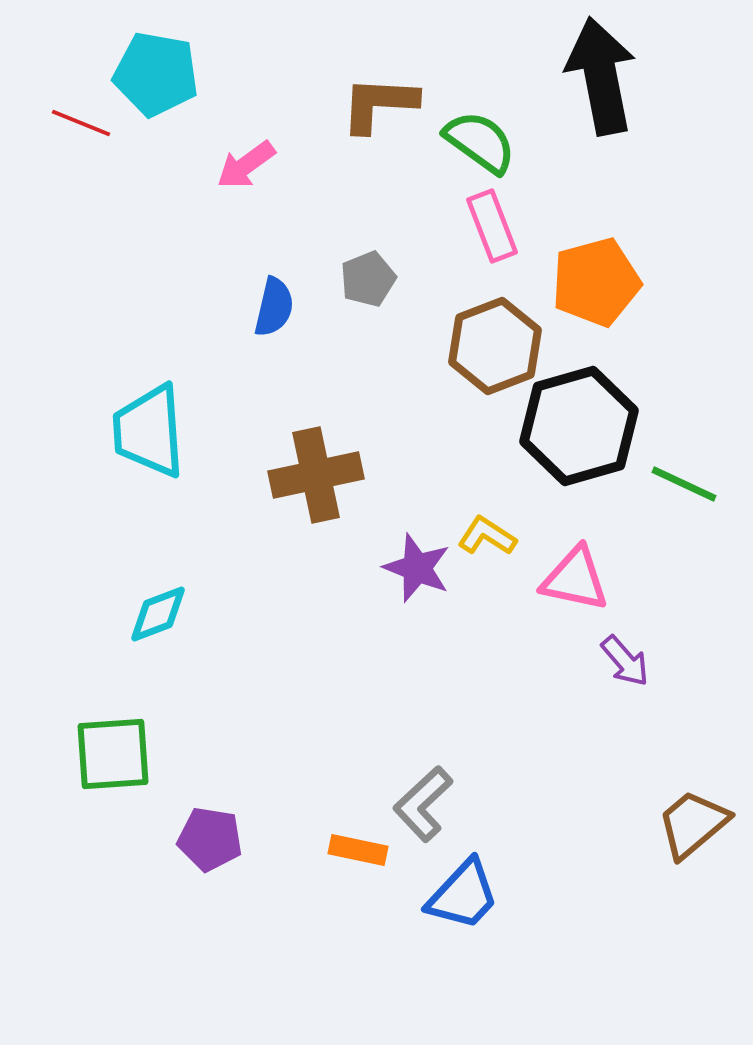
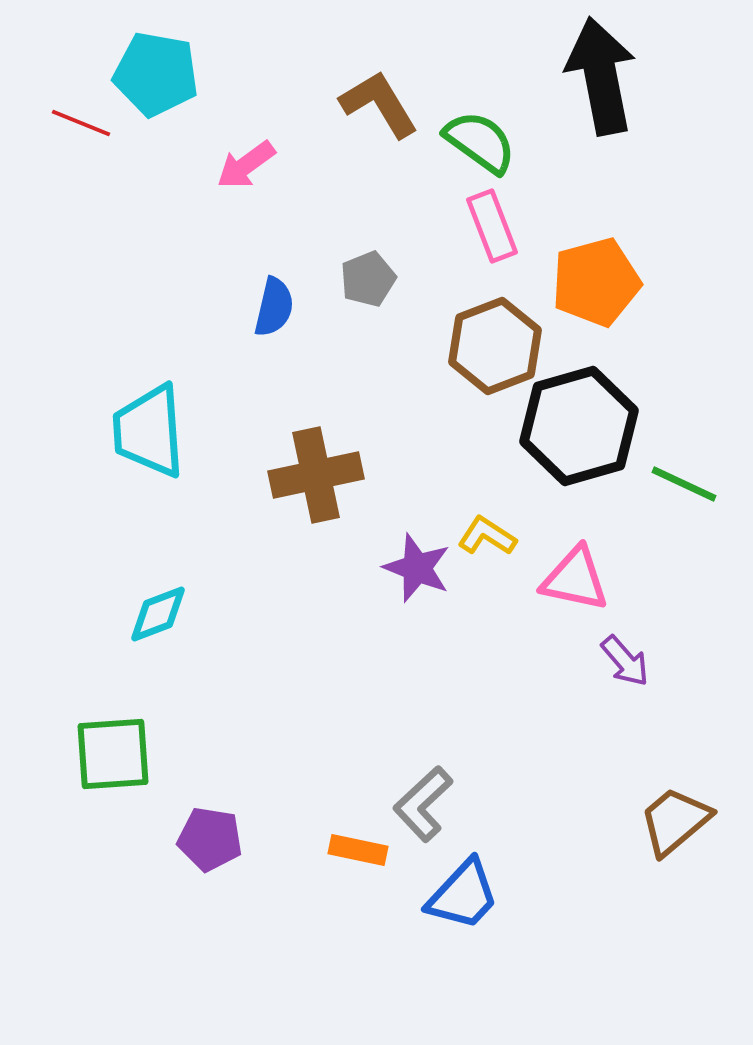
brown L-shape: rotated 56 degrees clockwise
brown trapezoid: moved 18 px left, 3 px up
